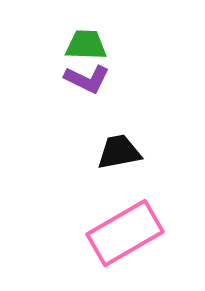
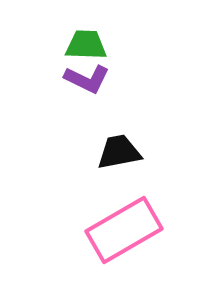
pink rectangle: moved 1 px left, 3 px up
